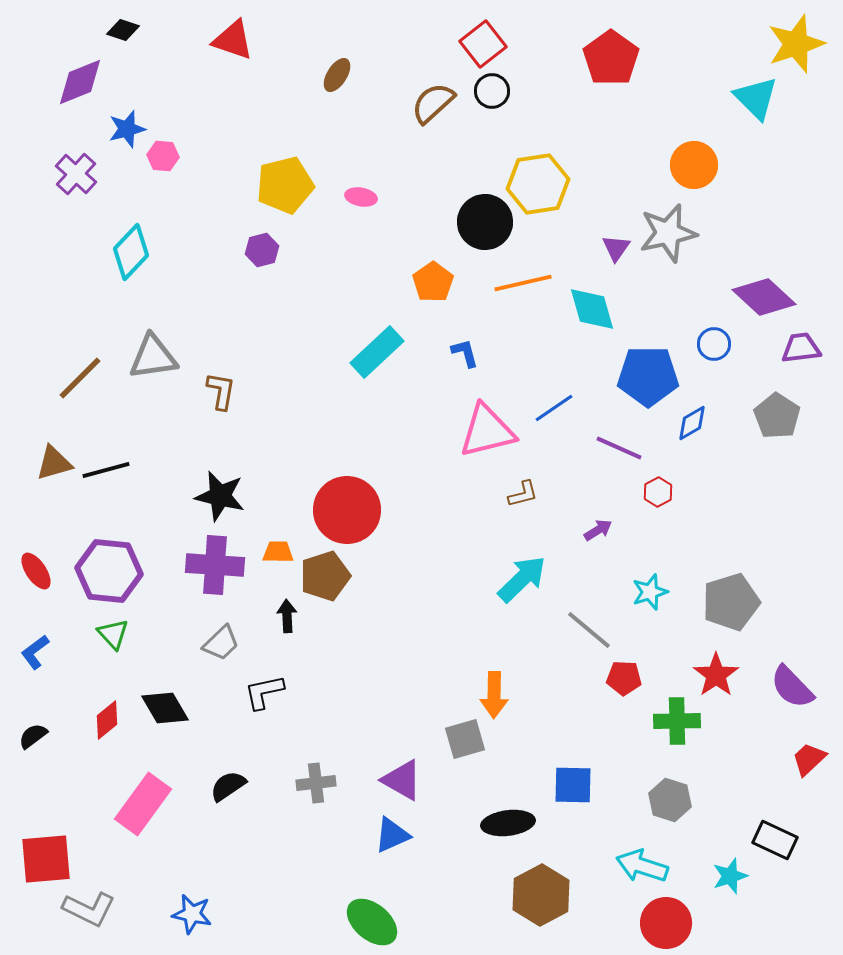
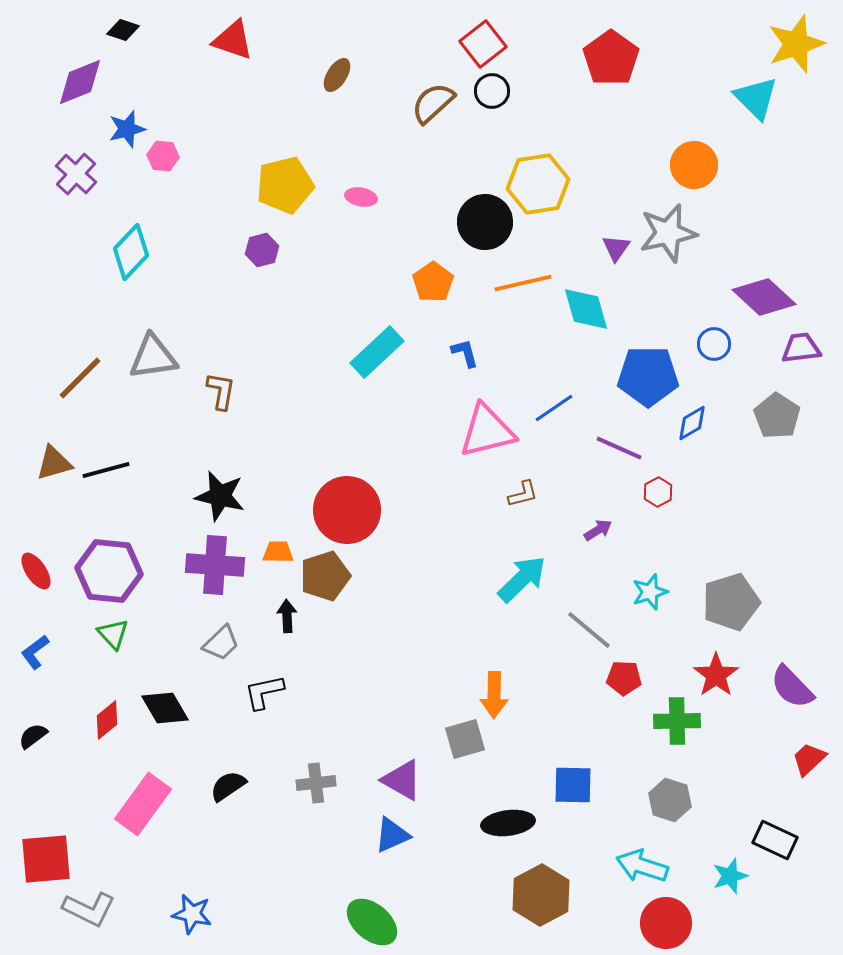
cyan diamond at (592, 309): moved 6 px left
